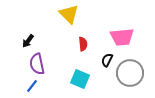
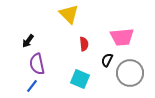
red semicircle: moved 1 px right
